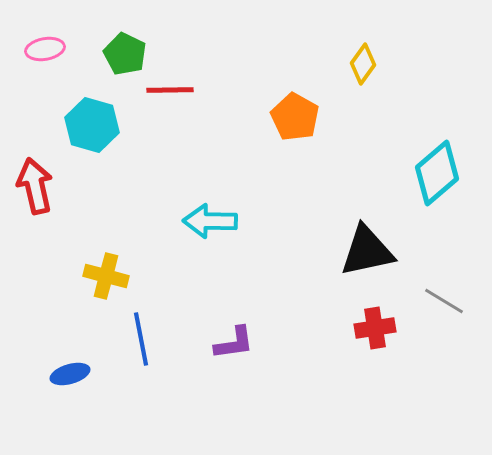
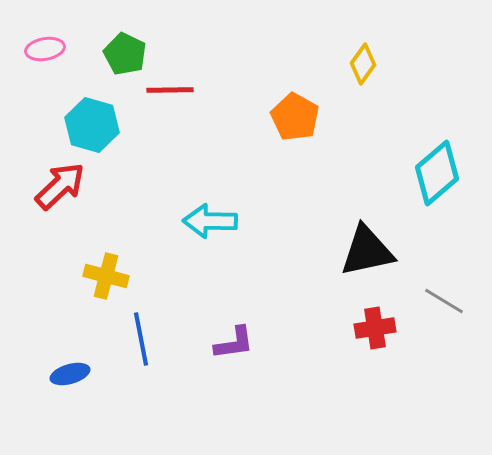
red arrow: moved 25 px right; rotated 60 degrees clockwise
